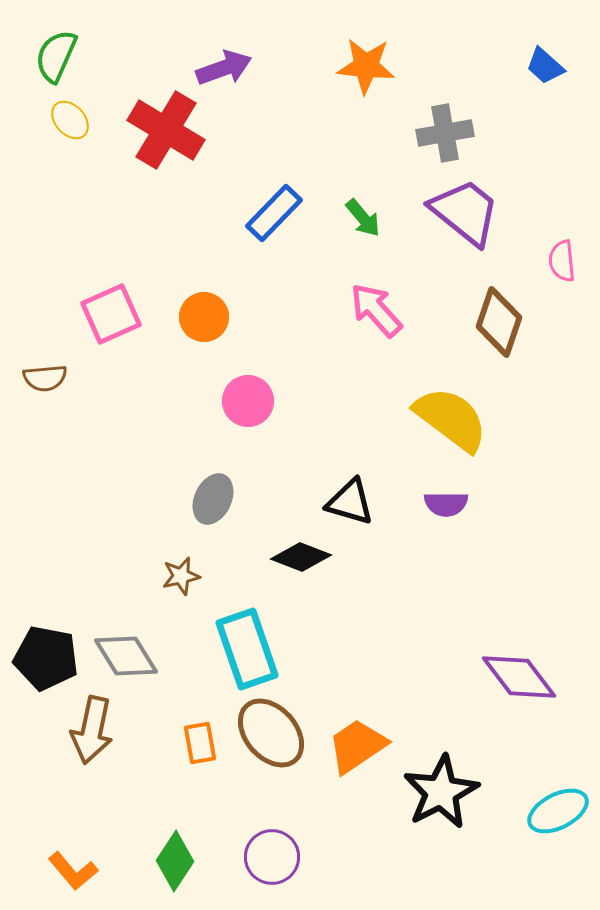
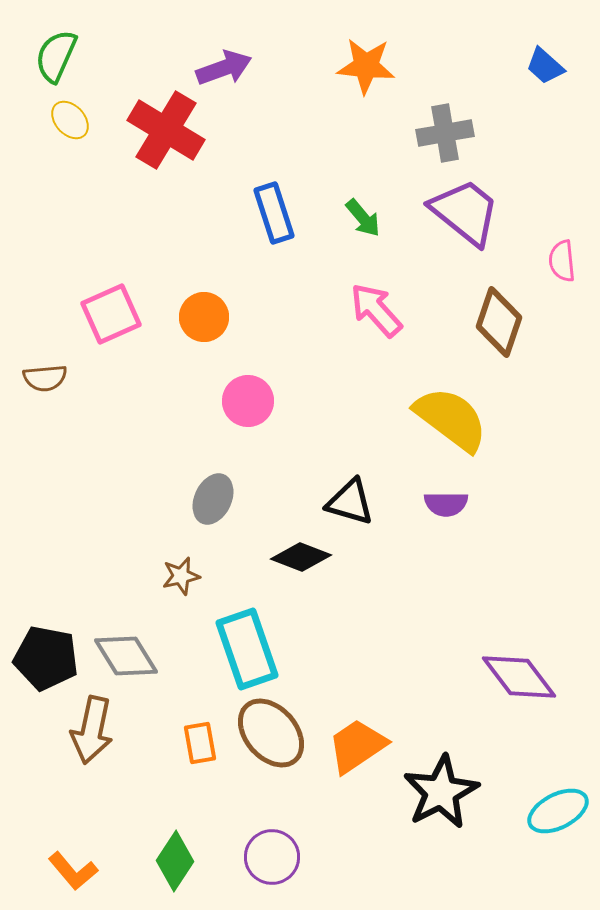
blue rectangle: rotated 62 degrees counterclockwise
